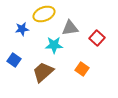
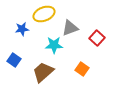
gray triangle: rotated 12 degrees counterclockwise
